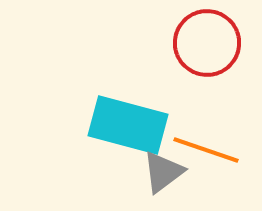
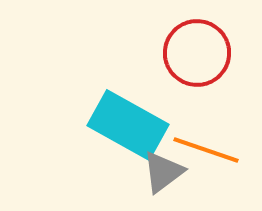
red circle: moved 10 px left, 10 px down
cyan rectangle: rotated 14 degrees clockwise
